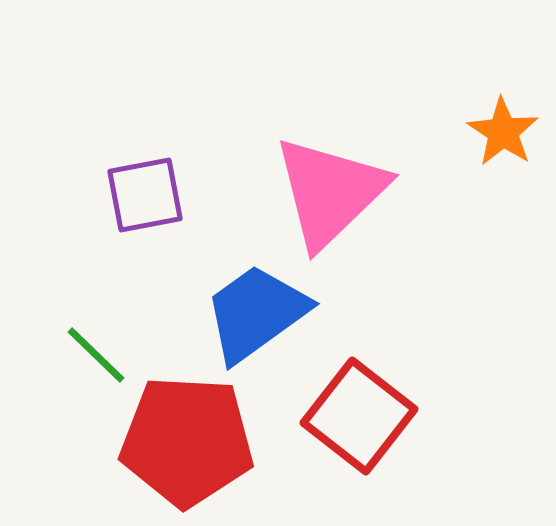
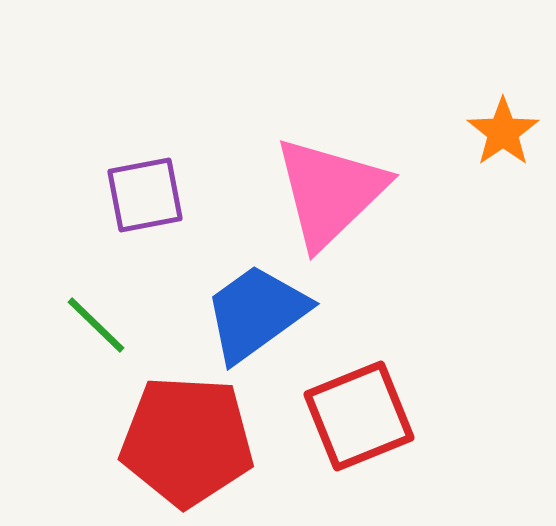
orange star: rotated 4 degrees clockwise
green line: moved 30 px up
red square: rotated 30 degrees clockwise
